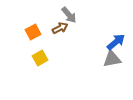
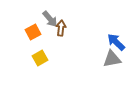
gray arrow: moved 19 px left, 4 px down
brown arrow: moved 1 px right; rotated 56 degrees counterclockwise
blue arrow: rotated 96 degrees counterclockwise
